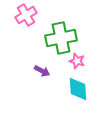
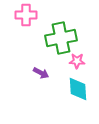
pink cross: rotated 30 degrees clockwise
pink star: rotated 14 degrees counterclockwise
purple arrow: moved 1 px left, 2 px down
